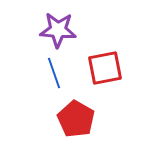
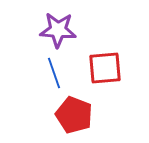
red square: rotated 6 degrees clockwise
red pentagon: moved 2 px left, 4 px up; rotated 9 degrees counterclockwise
